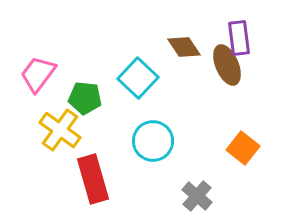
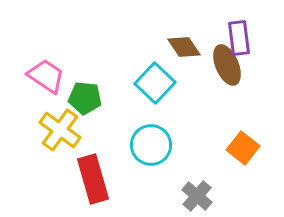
pink trapezoid: moved 8 px right, 2 px down; rotated 87 degrees clockwise
cyan square: moved 17 px right, 5 px down
cyan circle: moved 2 px left, 4 px down
